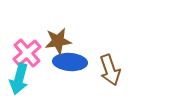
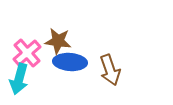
brown star: rotated 16 degrees clockwise
